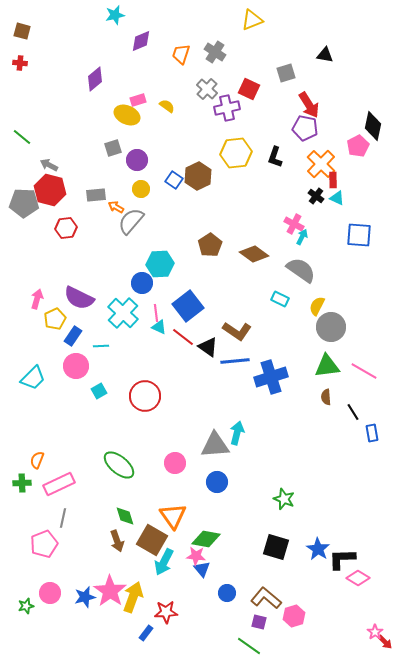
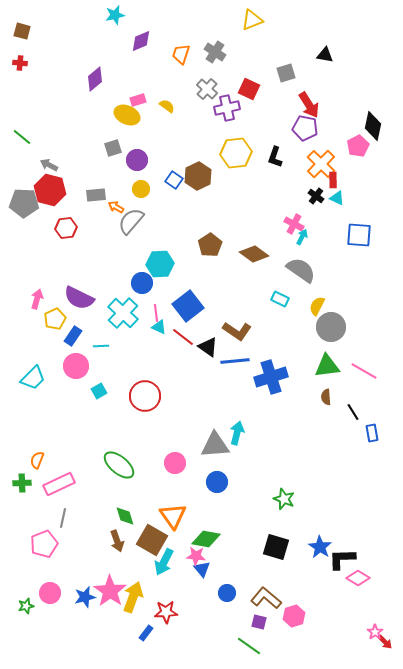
blue star at (318, 549): moved 2 px right, 2 px up
